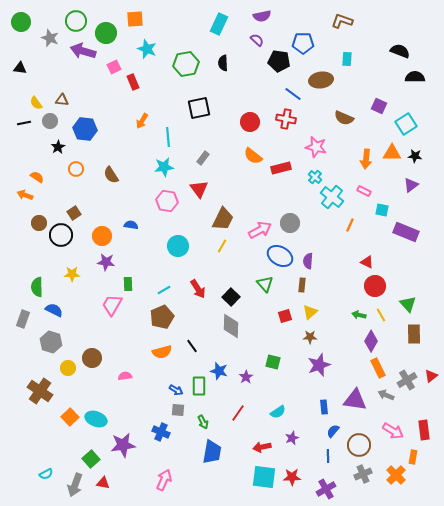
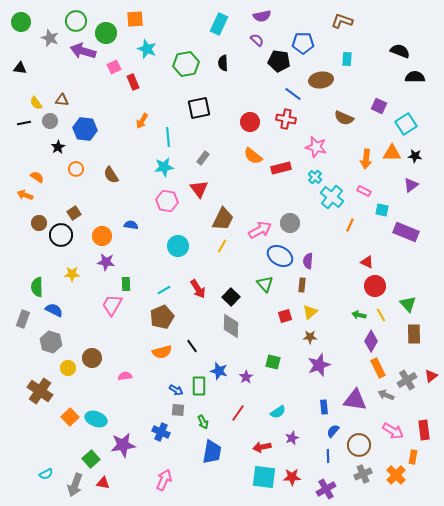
green rectangle at (128, 284): moved 2 px left
